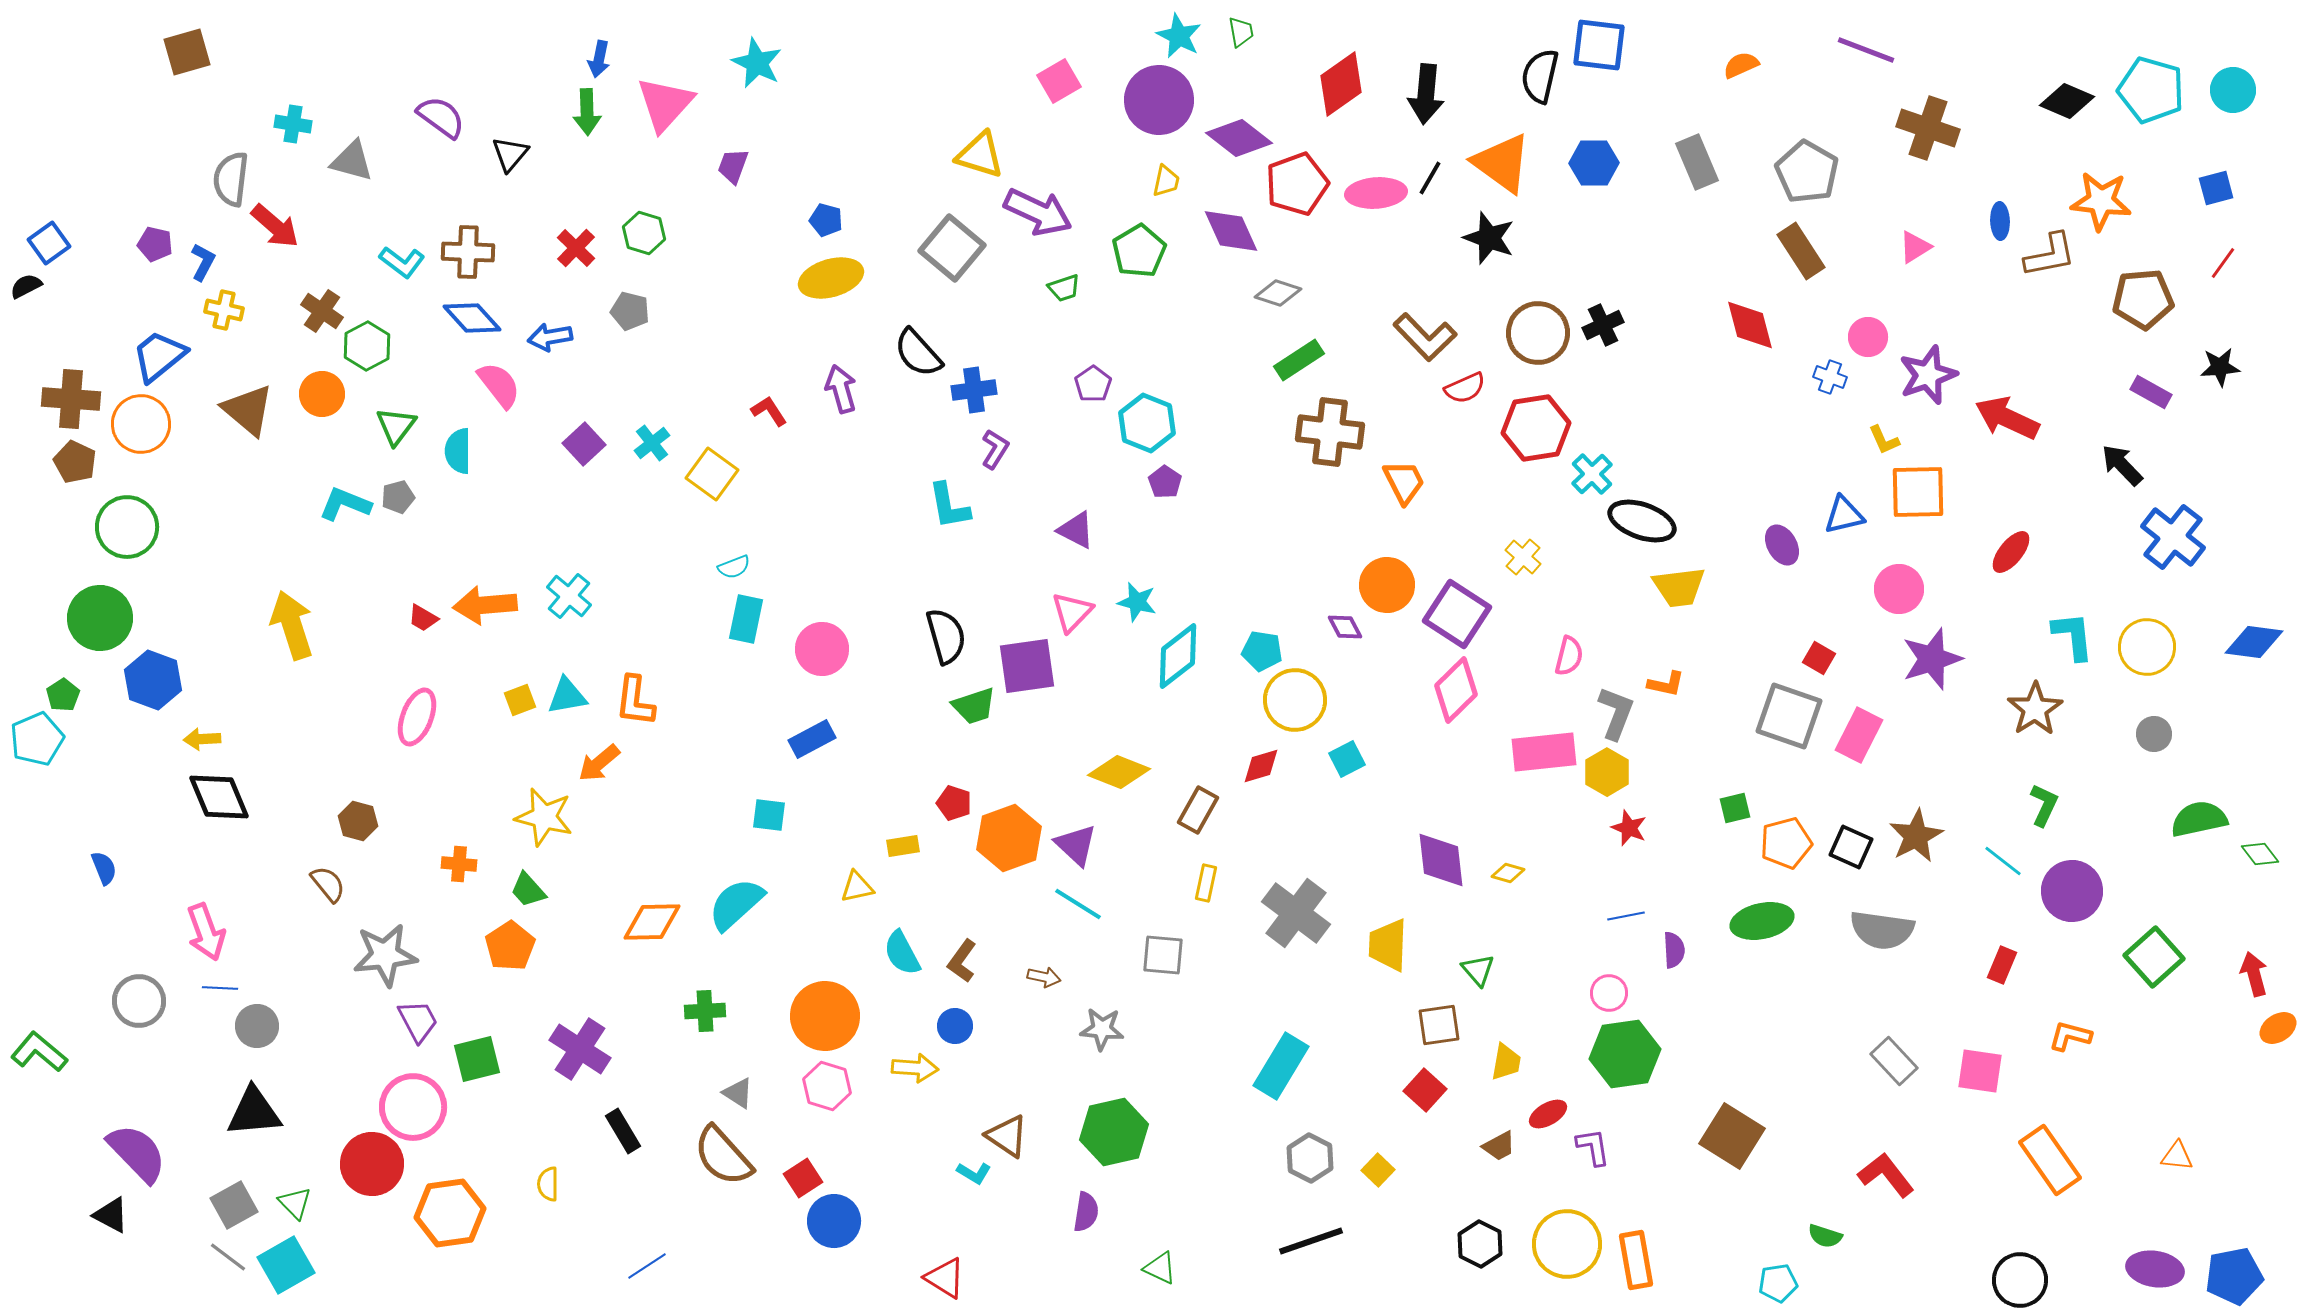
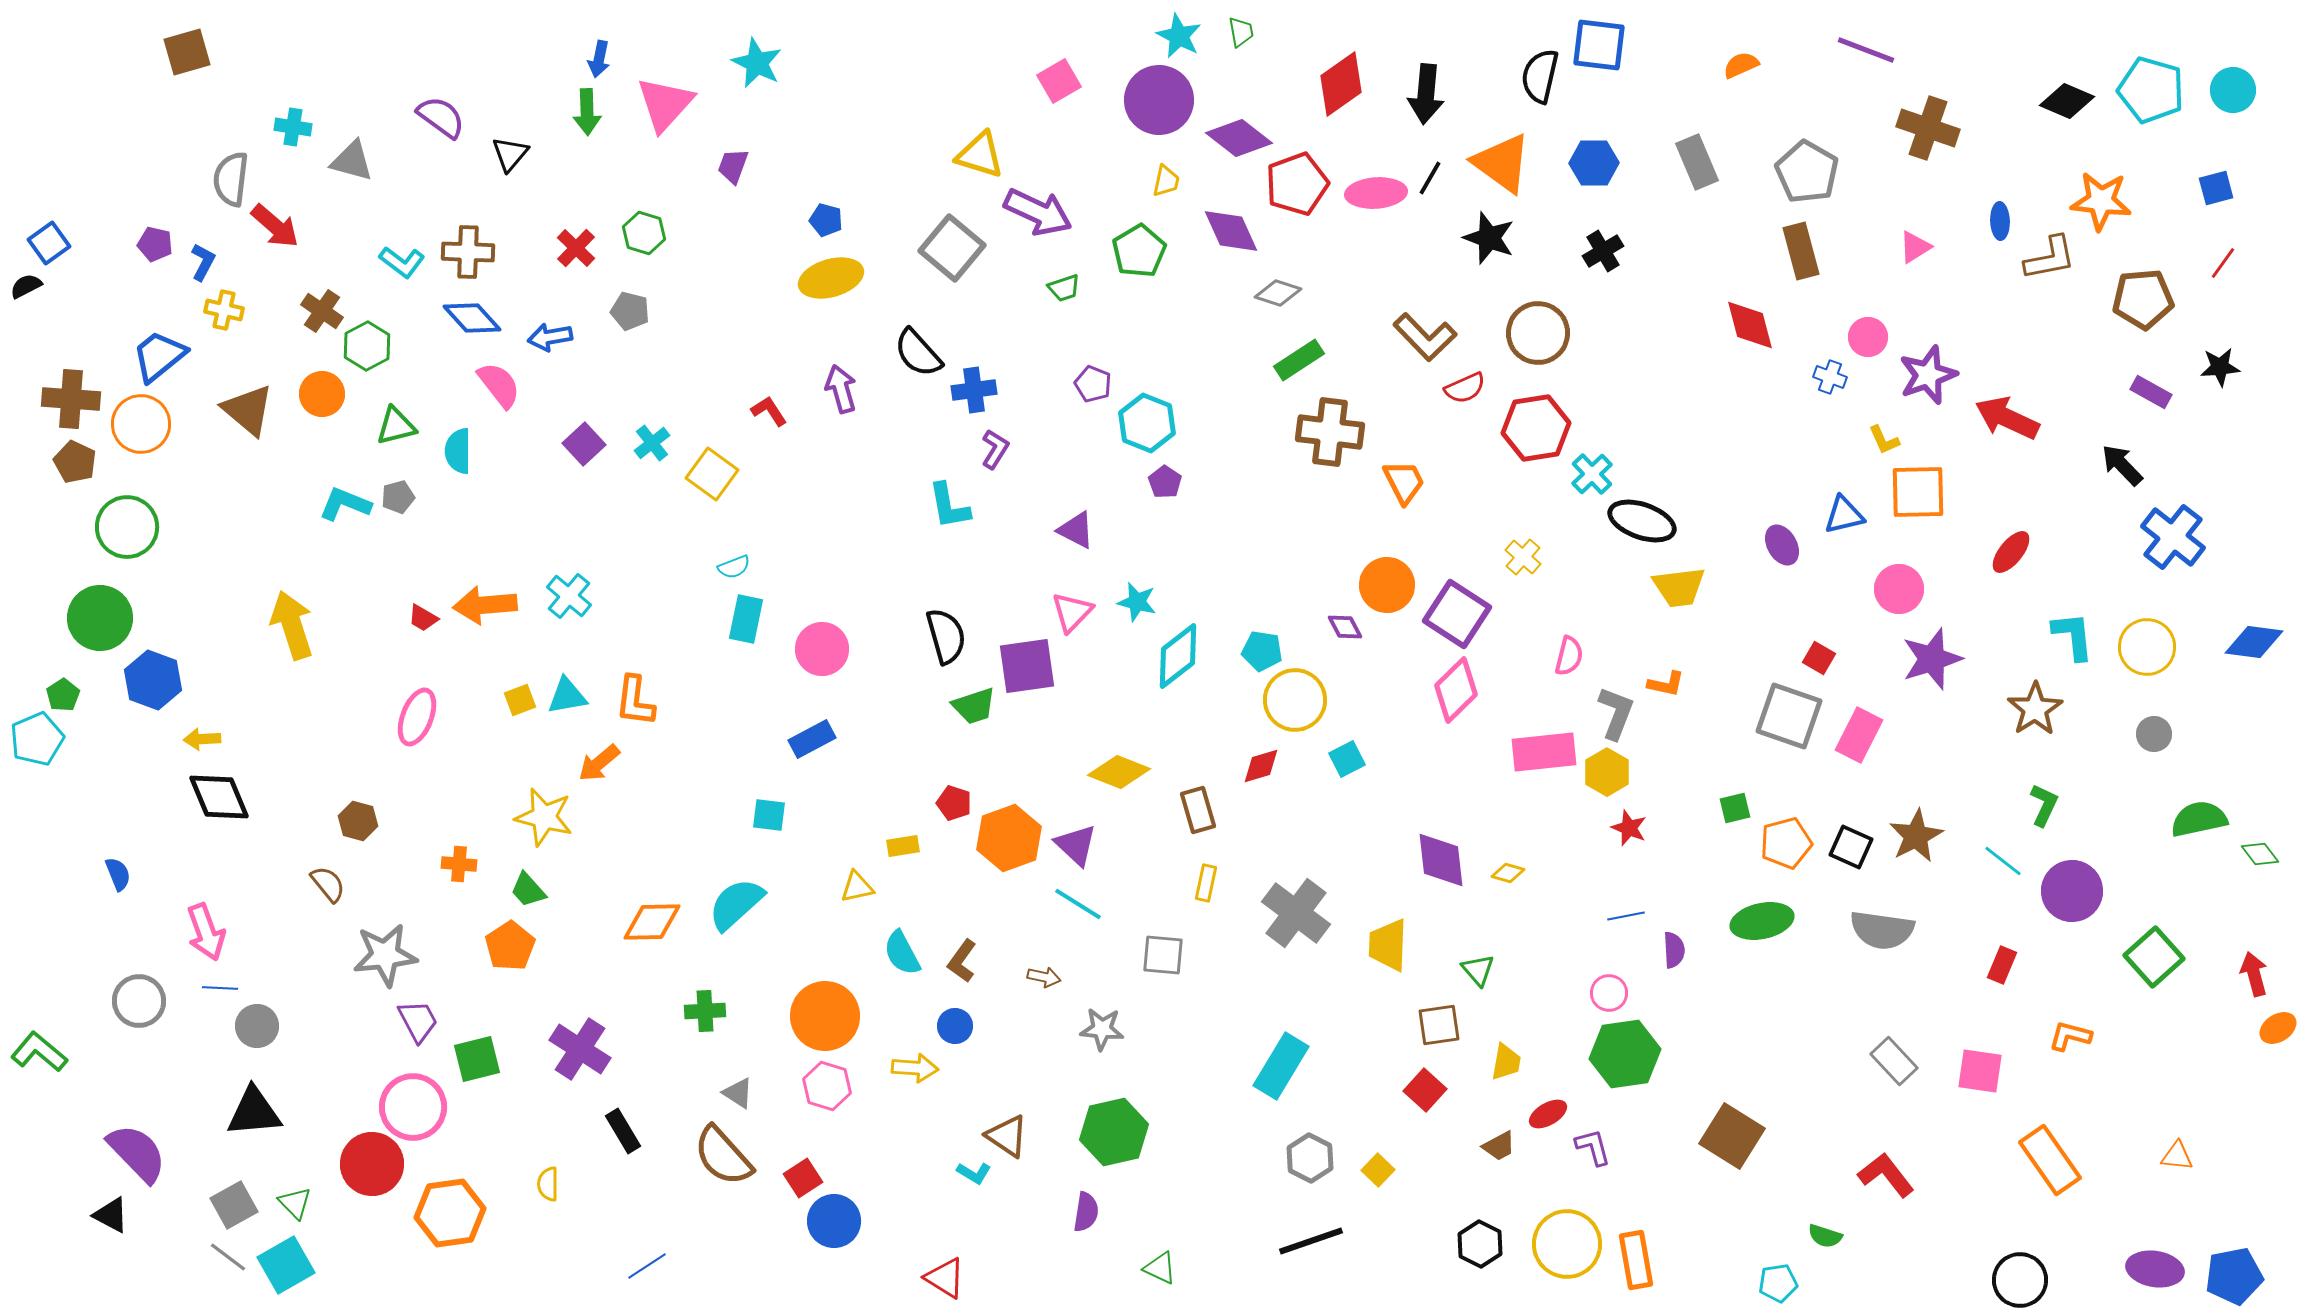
cyan cross at (293, 124): moved 3 px down
brown rectangle at (1801, 251): rotated 18 degrees clockwise
brown L-shape at (2050, 255): moved 3 px down
black cross at (1603, 325): moved 74 px up; rotated 6 degrees counterclockwise
purple pentagon at (1093, 384): rotated 15 degrees counterclockwise
green triangle at (396, 426): rotated 39 degrees clockwise
brown rectangle at (1198, 810): rotated 45 degrees counterclockwise
blue semicircle at (104, 868): moved 14 px right, 6 px down
purple L-shape at (1593, 1147): rotated 6 degrees counterclockwise
